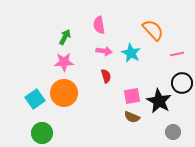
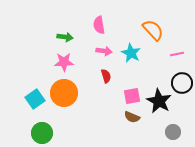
green arrow: rotated 70 degrees clockwise
